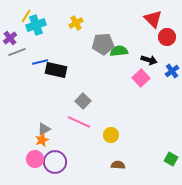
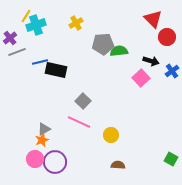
black arrow: moved 2 px right, 1 px down
